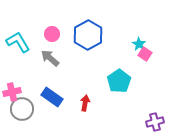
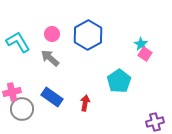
cyan star: moved 2 px right
